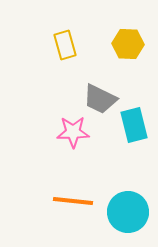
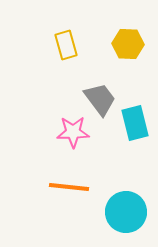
yellow rectangle: moved 1 px right
gray trapezoid: rotated 153 degrees counterclockwise
cyan rectangle: moved 1 px right, 2 px up
orange line: moved 4 px left, 14 px up
cyan circle: moved 2 px left
